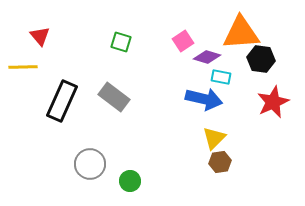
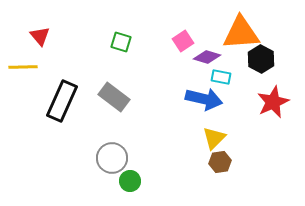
black hexagon: rotated 20 degrees clockwise
gray circle: moved 22 px right, 6 px up
